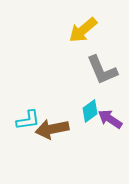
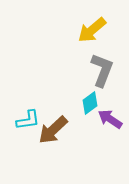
yellow arrow: moved 9 px right
gray L-shape: rotated 136 degrees counterclockwise
cyan diamond: moved 8 px up
brown arrow: moved 1 px right, 1 px down; rotated 32 degrees counterclockwise
